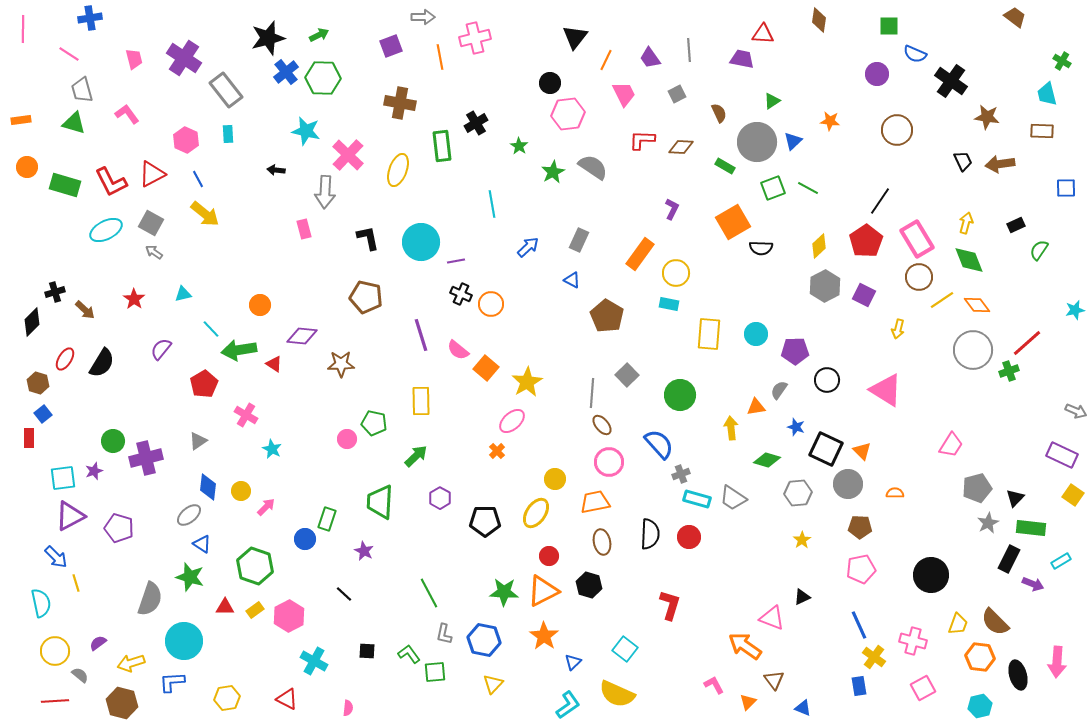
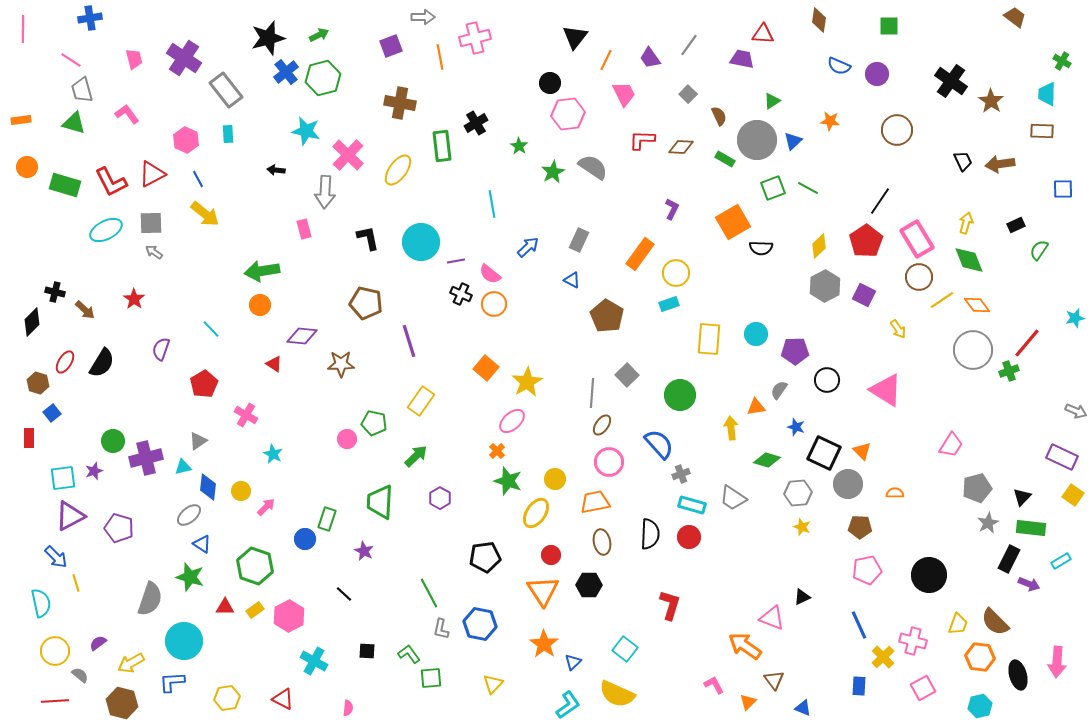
gray line at (689, 50): moved 5 px up; rotated 40 degrees clockwise
pink line at (69, 54): moved 2 px right, 6 px down
blue semicircle at (915, 54): moved 76 px left, 12 px down
green hexagon at (323, 78): rotated 16 degrees counterclockwise
gray square at (677, 94): moved 11 px right; rotated 18 degrees counterclockwise
cyan trapezoid at (1047, 94): rotated 15 degrees clockwise
brown semicircle at (719, 113): moved 3 px down
brown star at (987, 117): moved 4 px right, 16 px up; rotated 25 degrees clockwise
gray circle at (757, 142): moved 2 px up
green rectangle at (725, 166): moved 7 px up
yellow ellipse at (398, 170): rotated 16 degrees clockwise
blue square at (1066, 188): moved 3 px left, 1 px down
gray square at (151, 223): rotated 30 degrees counterclockwise
black cross at (55, 292): rotated 30 degrees clockwise
cyan triangle at (183, 294): moved 173 px down
brown pentagon at (366, 297): moved 6 px down
orange circle at (491, 304): moved 3 px right
cyan rectangle at (669, 304): rotated 30 degrees counterclockwise
cyan star at (1075, 310): moved 8 px down
yellow arrow at (898, 329): rotated 48 degrees counterclockwise
yellow rectangle at (709, 334): moved 5 px down
purple line at (421, 335): moved 12 px left, 6 px down
red line at (1027, 343): rotated 8 degrees counterclockwise
purple semicircle at (161, 349): rotated 20 degrees counterclockwise
green arrow at (239, 350): moved 23 px right, 79 px up
pink semicircle at (458, 350): moved 32 px right, 76 px up
red ellipse at (65, 359): moved 3 px down
yellow rectangle at (421, 401): rotated 36 degrees clockwise
blue square at (43, 414): moved 9 px right, 1 px up
brown ellipse at (602, 425): rotated 75 degrees clockwise
cyan star at (272, 449): moved 1 px right, 5 px down
black square at (826, 449): moved 2 px left, 4 px down
purple rectangle at (1062, 455): moved 2 px down
black triangle at (1015, 498): moved 7 px right, 1 px up
cyan rectangle at (697, 499): moved 5 px left, 6 px down
black pentagon at (485, 521): moved 36 px down; rotated 8 degrees counterclockwise
yellow star at (802, 540): moved 13 px up; rotated 18 degrees counterclockwise
red circle at (549, 556): moved 2 px right, 1 px up
pink pentagon at (861, 569): moved 6 px right, 1 px down
black circle at (931, 575): moved 2 px left
purple arrow at (1033, 584): moved 4 px left
black hexagon at (589, 585): rotated 15 degrees counterclockwise
orange triangle at (543, 591): rotated 36 degrees counterclockwise
green star at (504, 592): moved 4 px right, 111 px up; rotated 16 degrees clockwise
gray L-shape at (444, 634): moved 3 px left, 5 px up
orange star at (544, 636): moved 8 px down
blue hexagon at (484, 640): moved 4 px left, 16 px up
yellow cross at (874, 657): moved 9 px right; rotated 10 degrees clockwise
yellow arrow at (131, 663): rotated 12 degrees counterclockwise
green square at (435, 672): moved 4 px left, 6 px down
blue rectangle at (859, 686): rotated 12 degrees clockwise
red triangle at (287, 699): moved 4 px left
